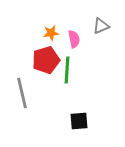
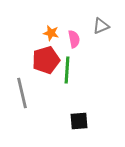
orange star: rotated 21 degrees clockwise
